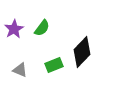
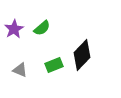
green semicircle: rotated 12 degrees clockwise
black diamond: moved 3 px down
